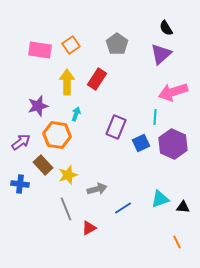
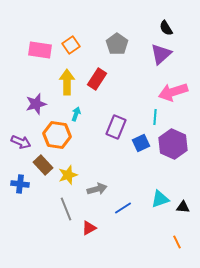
purple star: moved 2 px left, 2 px up
purple arrow: rotated 60 degrees clockwise
